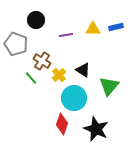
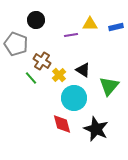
yellow triangle: moved 3 px left, 5 px up
purple line: moved 5 px right
red diamond: rotated 35 degrees counterclockwise
